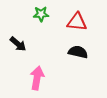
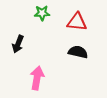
green star: moved 1 px right, 1 px up
black arrow: rotated 72 degrees clockwise
